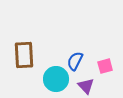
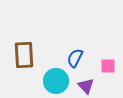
blue semicircle: moved 3 px up
pink square: moved 3 px right; rotated 14 degrees clockwise
cyan circle: moved 2 px down
